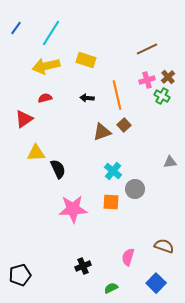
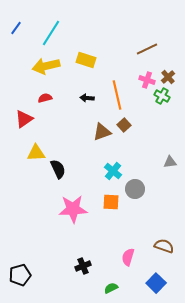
pink cross: rotated 35 degrees clockwise
